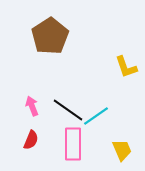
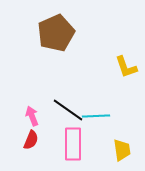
brown pentagon: moved 6 px right, 3 px up; rotated 9 degrees clockwise
pink arrow: moved 10 px down
cyan line: rotated 32 degrees clockwise
yellow trapezoid: rotated 15 degrees clockwise
